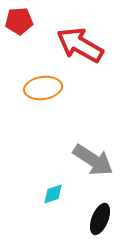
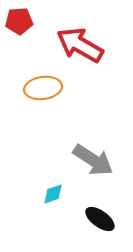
black ellipse: rotated 76 degrees counterclockwise
